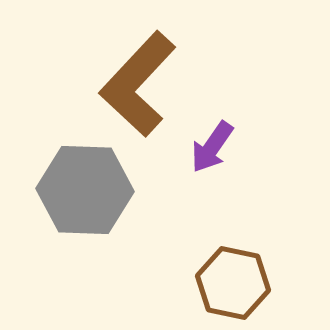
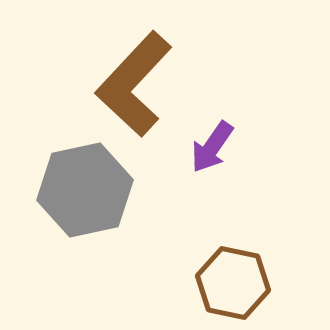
brown L-shape: moved 4 px left
gray hexagon: rotated 14 degrees counterclockwise
